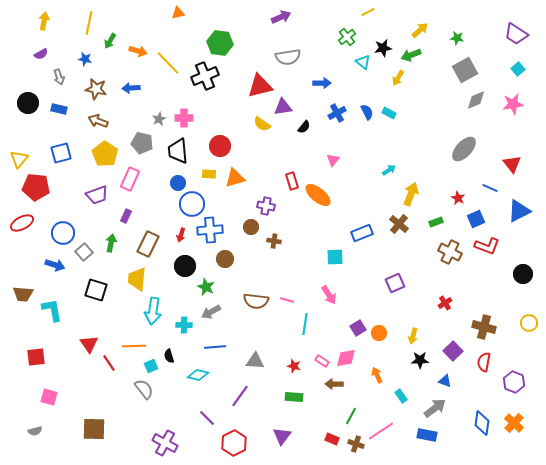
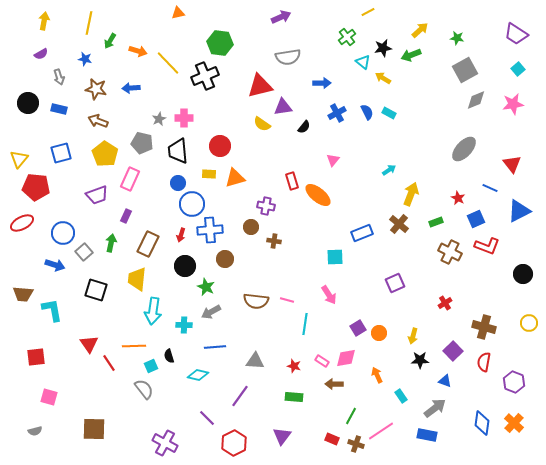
yellow arrow at (398, 78): moved 15 px left; rotated 91 degrees clockwise
